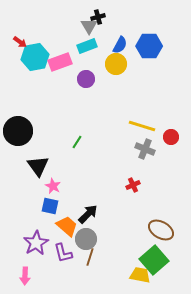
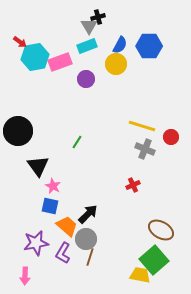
purple star: rotated 20 degrees clockwise
purple L-shape: rotated 45 degrees clockwise
